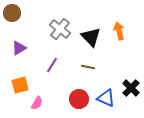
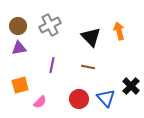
brown circle: moved 6 px right, 13 px down
gray cross: moved 10 px left, 4 px up; rotated 25 degrees clockwise
purple triangle: rotated 21 degrees clockwise
purple line: rotated 21 degrees counterclockwise
black cross: moved 2 px up
blue triangle: rotated 24 degrees clockwise
pink semicircle: moved 3 px right, 1 px up; rotated 16 degrees clockwise
